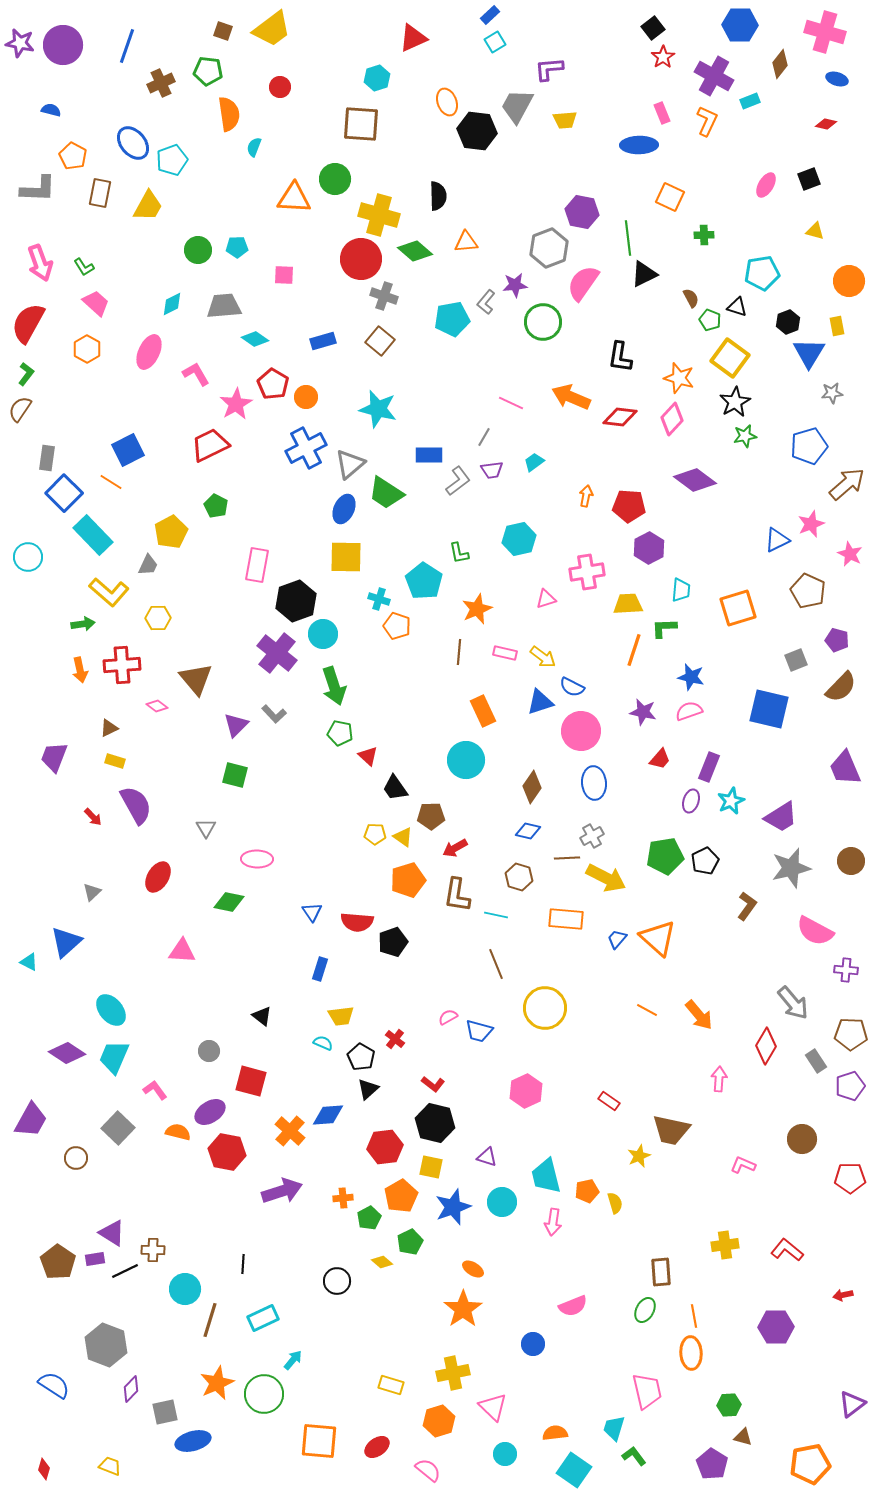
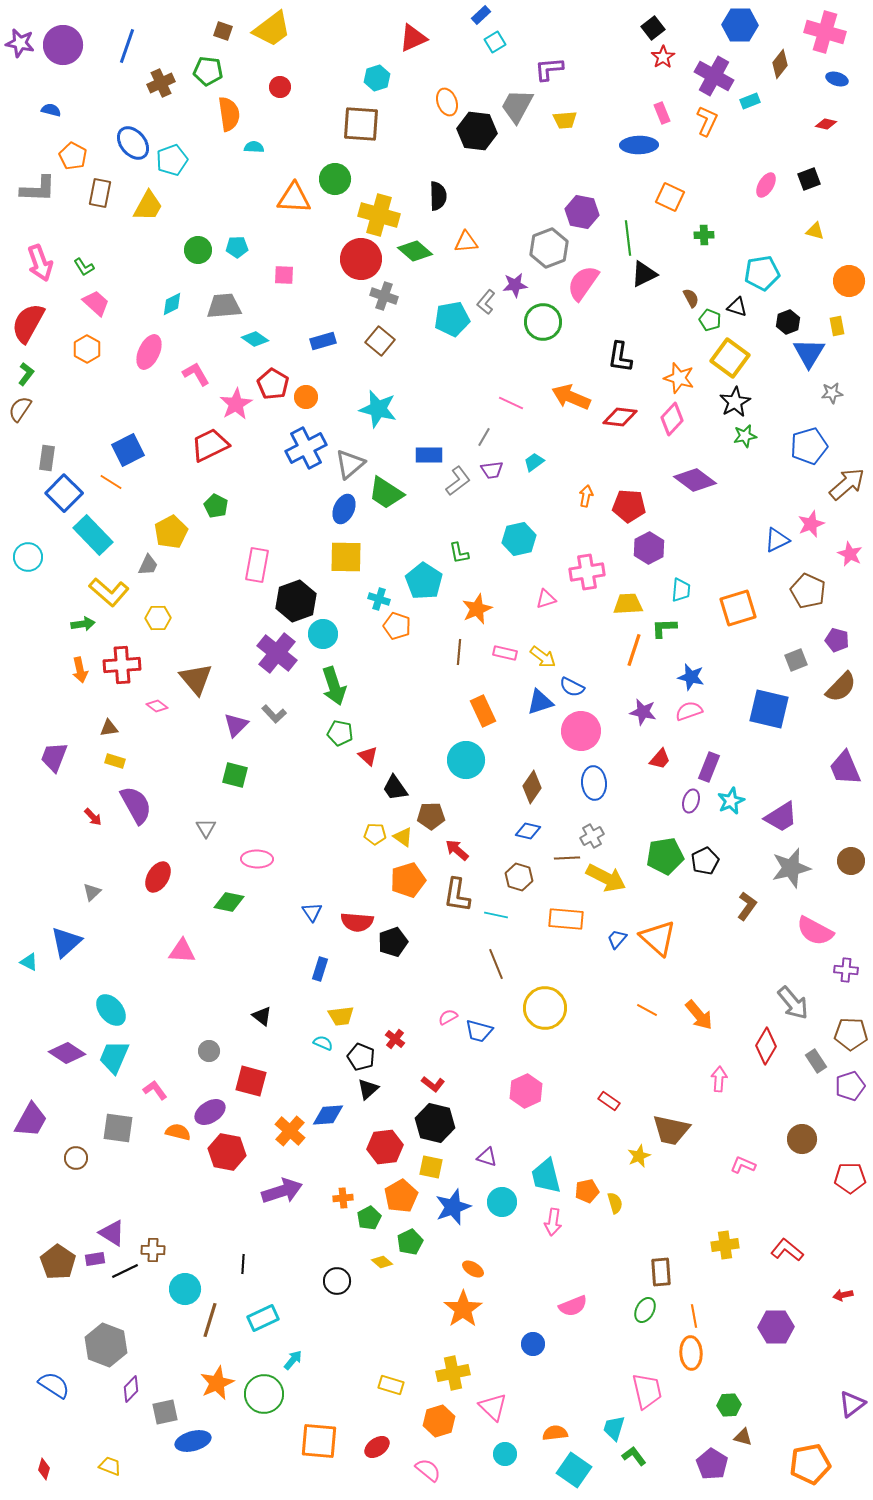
blue rectangle at (490, 15): moved 9 px left
cyan semicircle at (254, 147): rotated 72 degrees clockwise
brown triangle at (109, 728): rotated 18 degrees clockwise
red arrow at (455, 848): moved 2 px right, 2 px down; rotated 70 degrees clockwise
black pentagon at (361, 1057): rotated 8 degrees counterclockwise
gray square at (118, 1128): rotated 36 degrees counterclockwise
